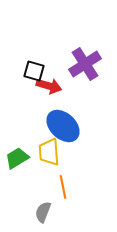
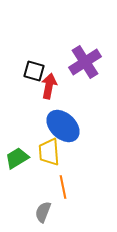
purple cross: moved 2 px up
red arrow: rotated 95 degrees counterclockwise
